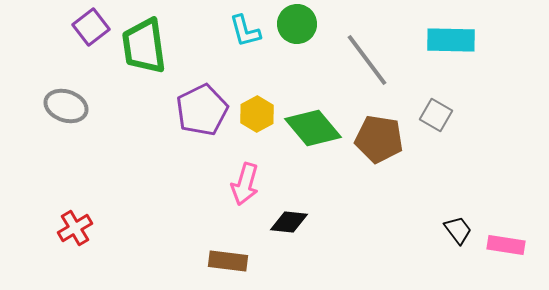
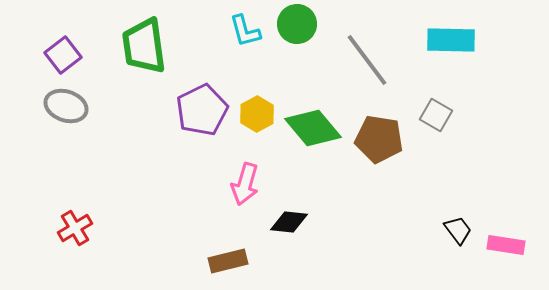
purple square: moved 28 px left, 28 px down
brown rectangle: rotated 21 degrees counterclockwise
